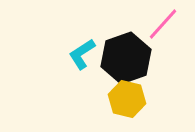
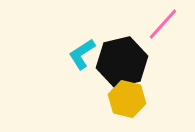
black hexagon: moved 4 px left, 4 px down; rotated 6 degrees clockwise
